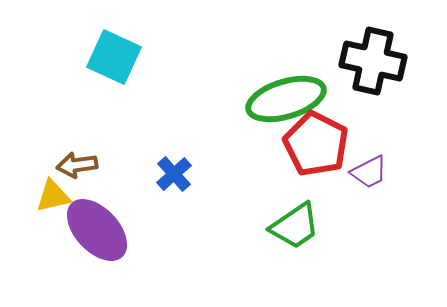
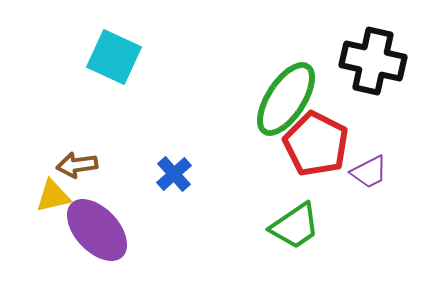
green ellipse: rotated 40 degrees counterclockwise
